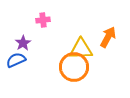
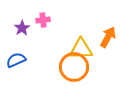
purple star: moved 1 px left, 15 px up
